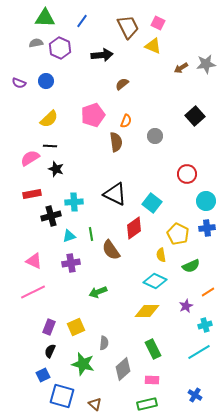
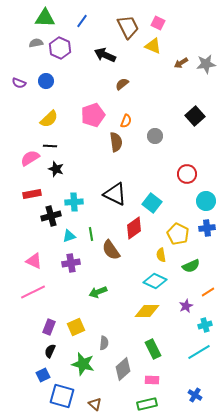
black arrow at (102, 55): moved 3 px right; rotated 150 degrees counterclockwise
brown arrow at (181, 68): moved 5 px up
